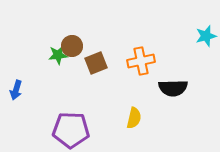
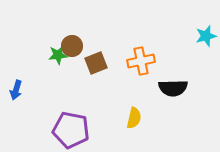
purple pentagon: rotated 9 degrees clockwise
